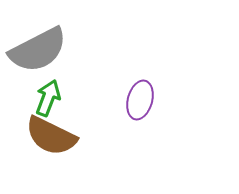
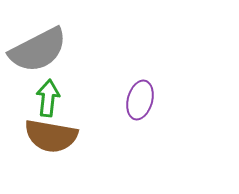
green arrow: rotated 15 degrees counterclockwise
brown semicircle: rotated 16 degrees counterclockwise
